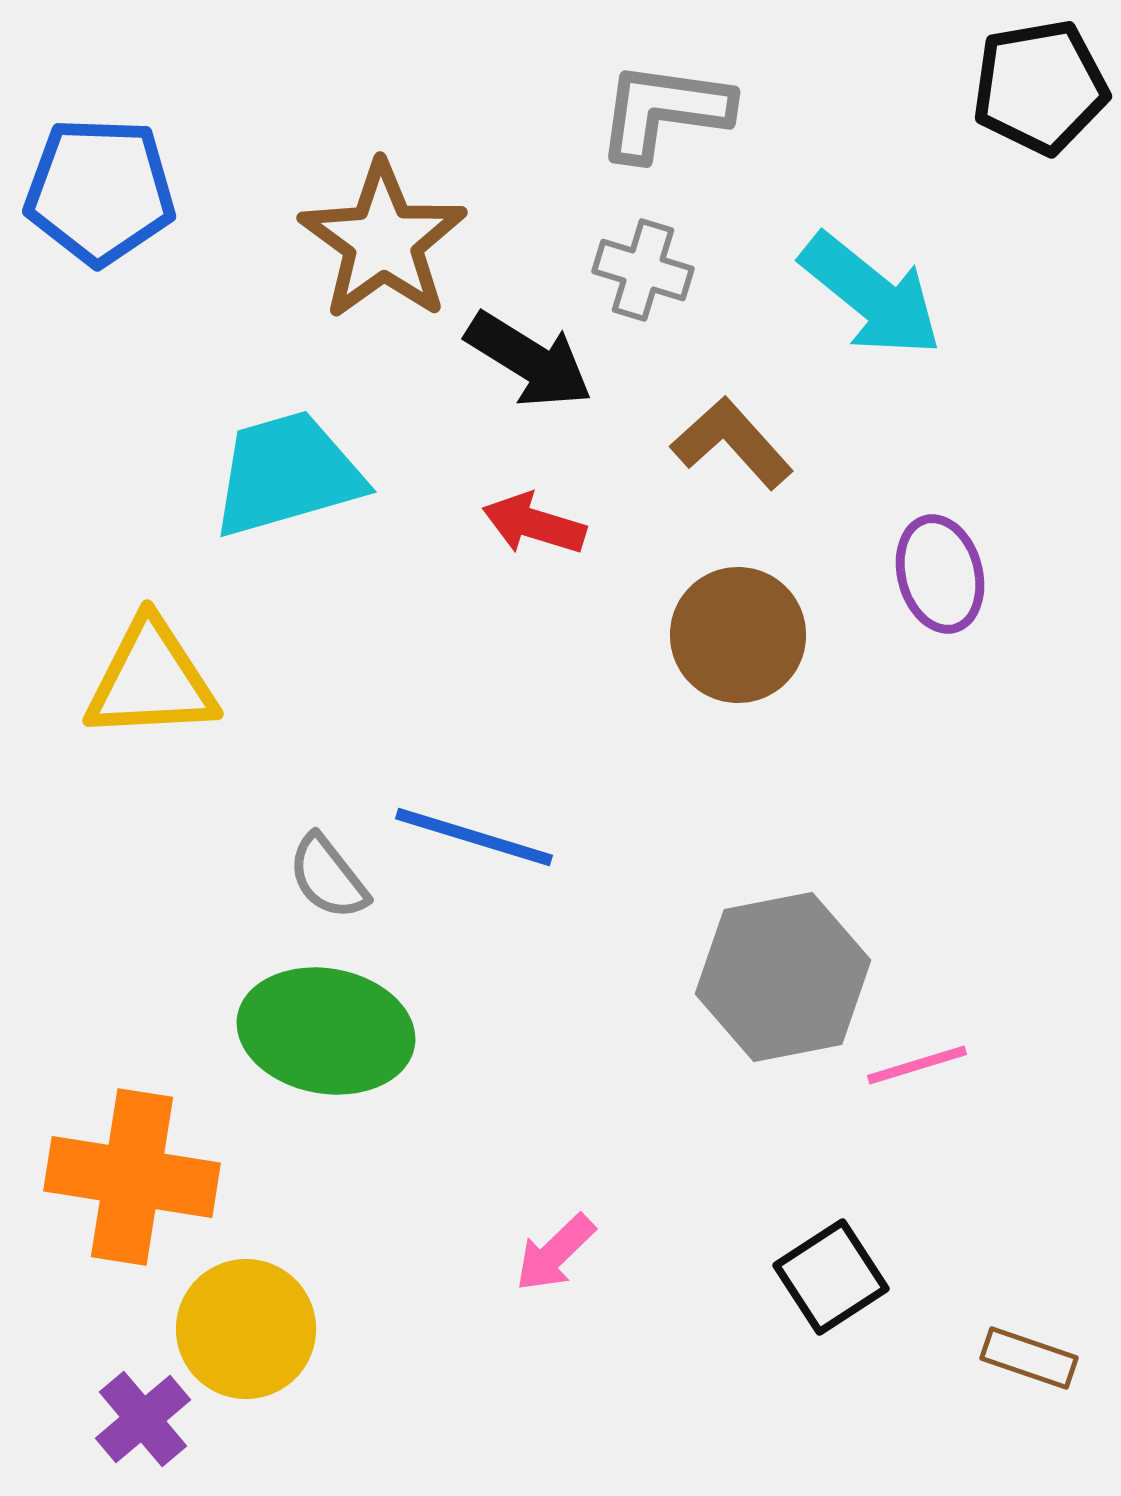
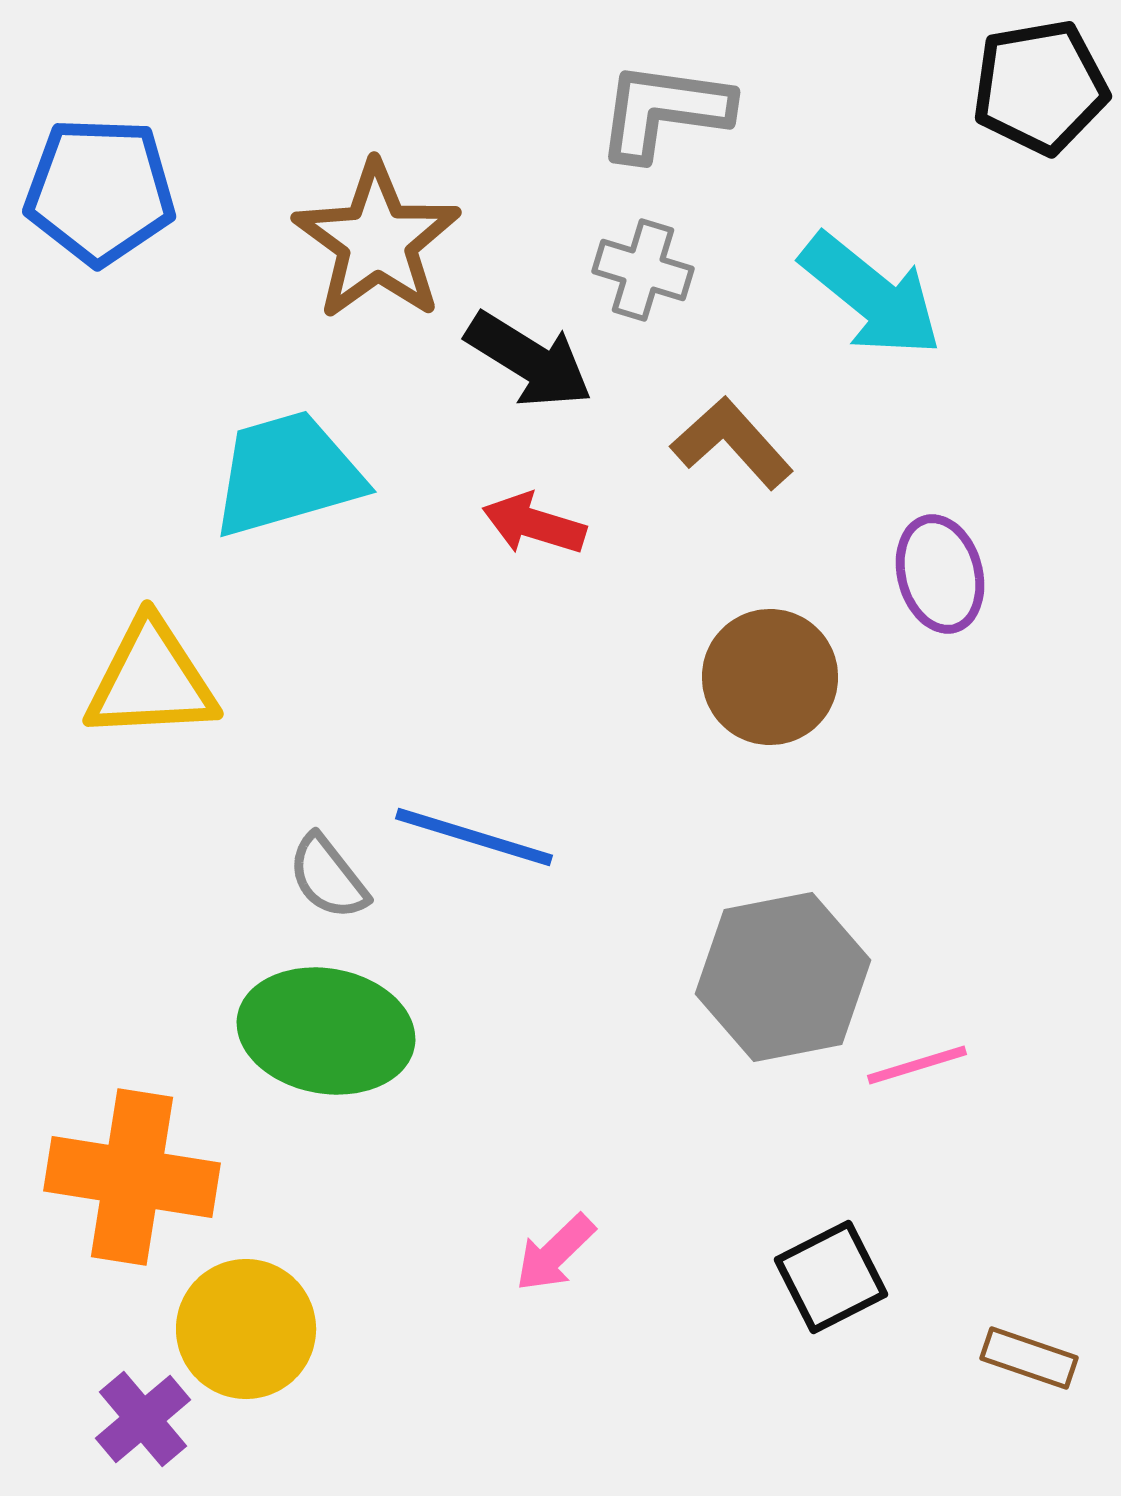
brown star: moved 6 px left
brown circle: moved 32 px right, 42 px down
black square: rotated 6 degrees clockwise
